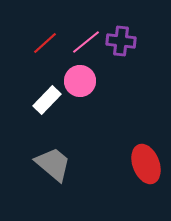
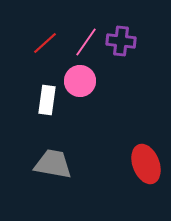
pink line: rotated 16 degrees counterclockwise
white rectangle: rotated 36 degrees counterclockwise
gray trapezoid: rotated 30 degrees counterclockwise
